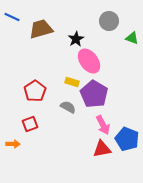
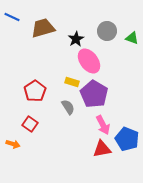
gray circle: moved 2 px left, 10 px down
brown trapezoid: moved 2 px right, 1 px up
gray semicircle: rotated 28 degrees clockwise
red square: rotated 35 degrees counterclockwise
orange arrow: rotated 16 degrees clockwise
